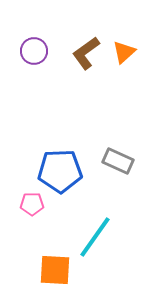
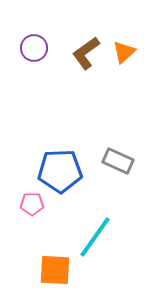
purple circle: moved 3 px up
